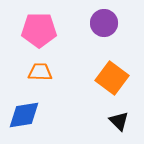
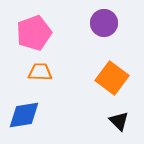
pink pentagon: moved 5 px left, 3 px down; rotated 20 degrees counterclockwise
